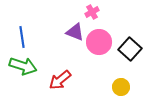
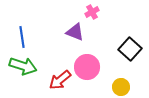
pink circle: moved 12 px left, 25 px down
